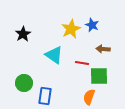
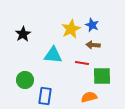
brown arrow: moved 10 px left, 4 px up
cyan triangle: moved 1 px left; rotated 30 degrees counterclockwise
green square: moved 3 px right
green circle: moved 1 px right, 3 px up
orange semicircle: rotated 56 degrees clockwise
